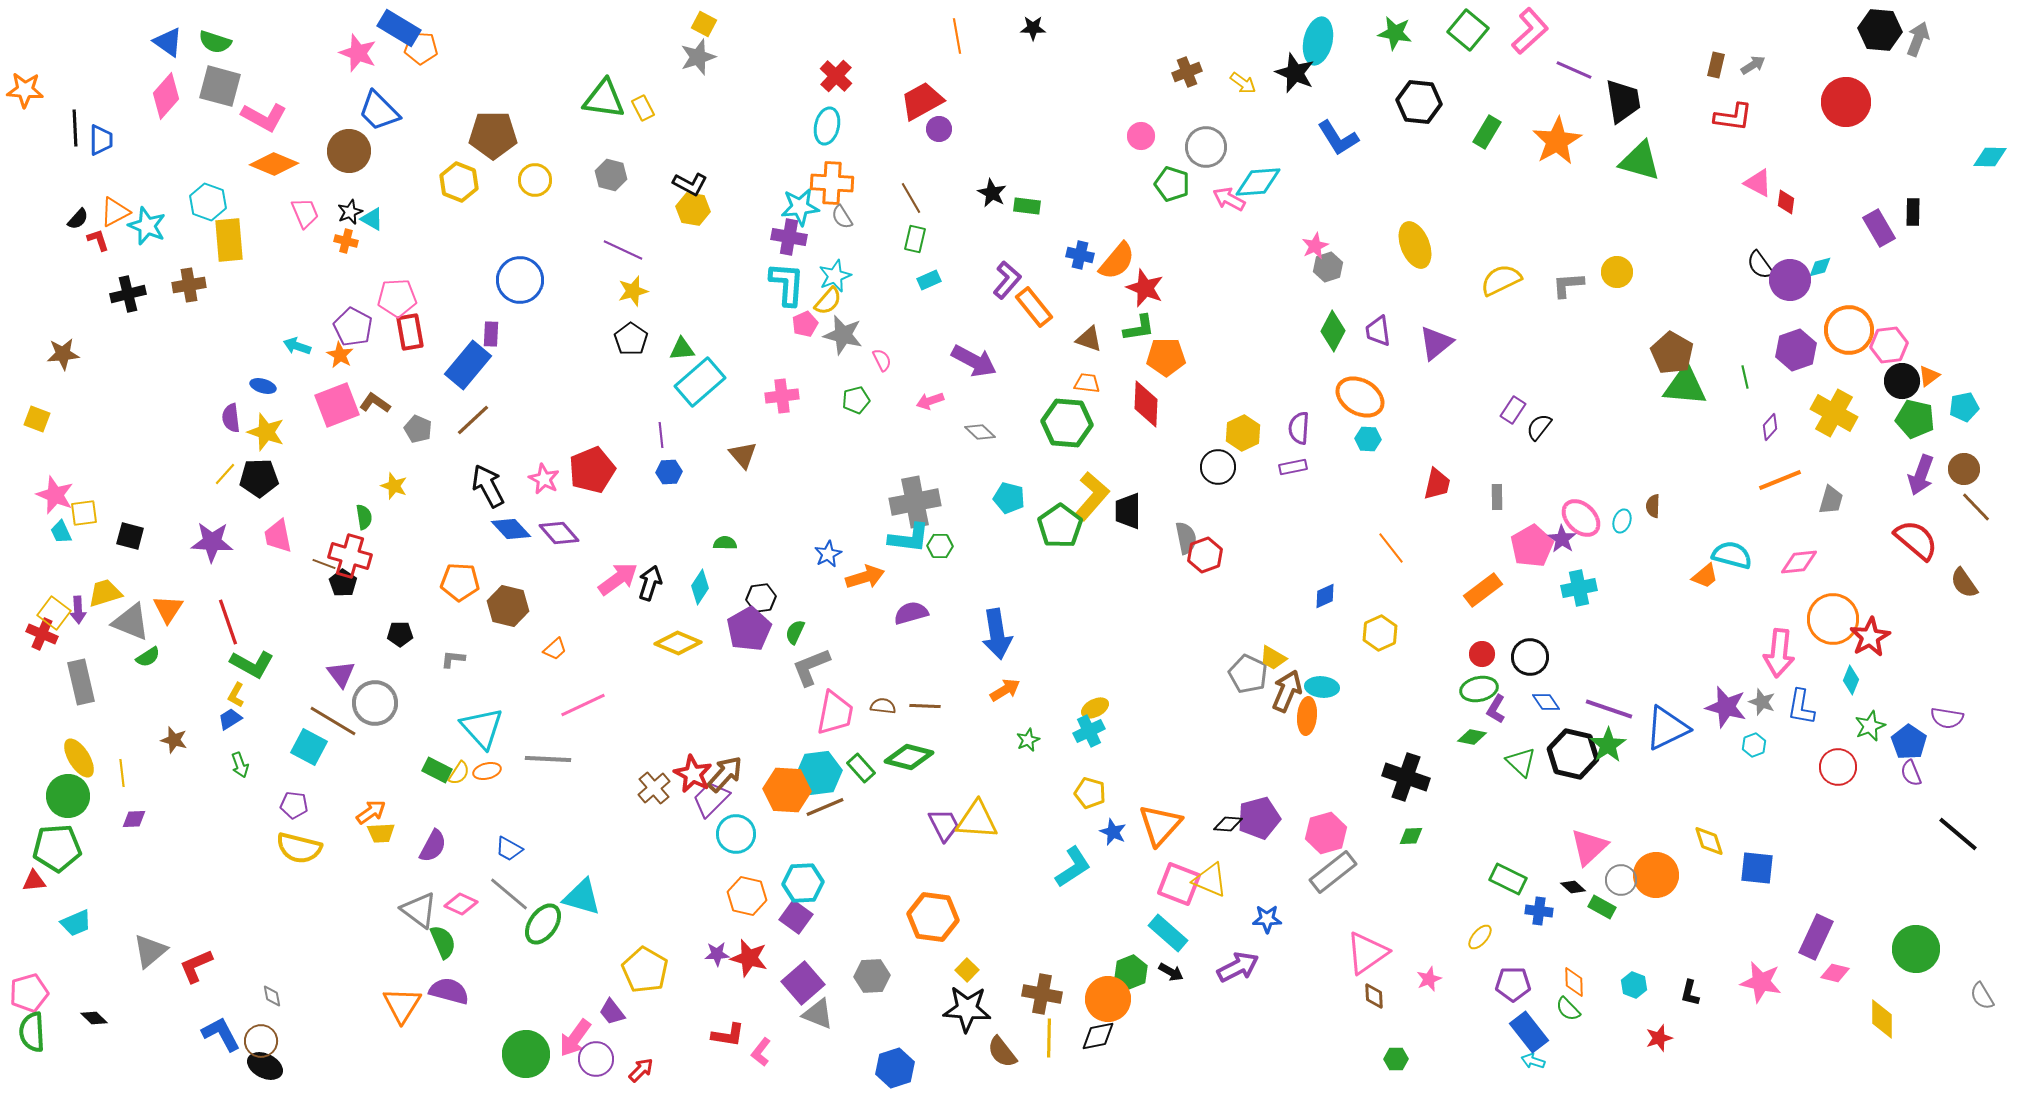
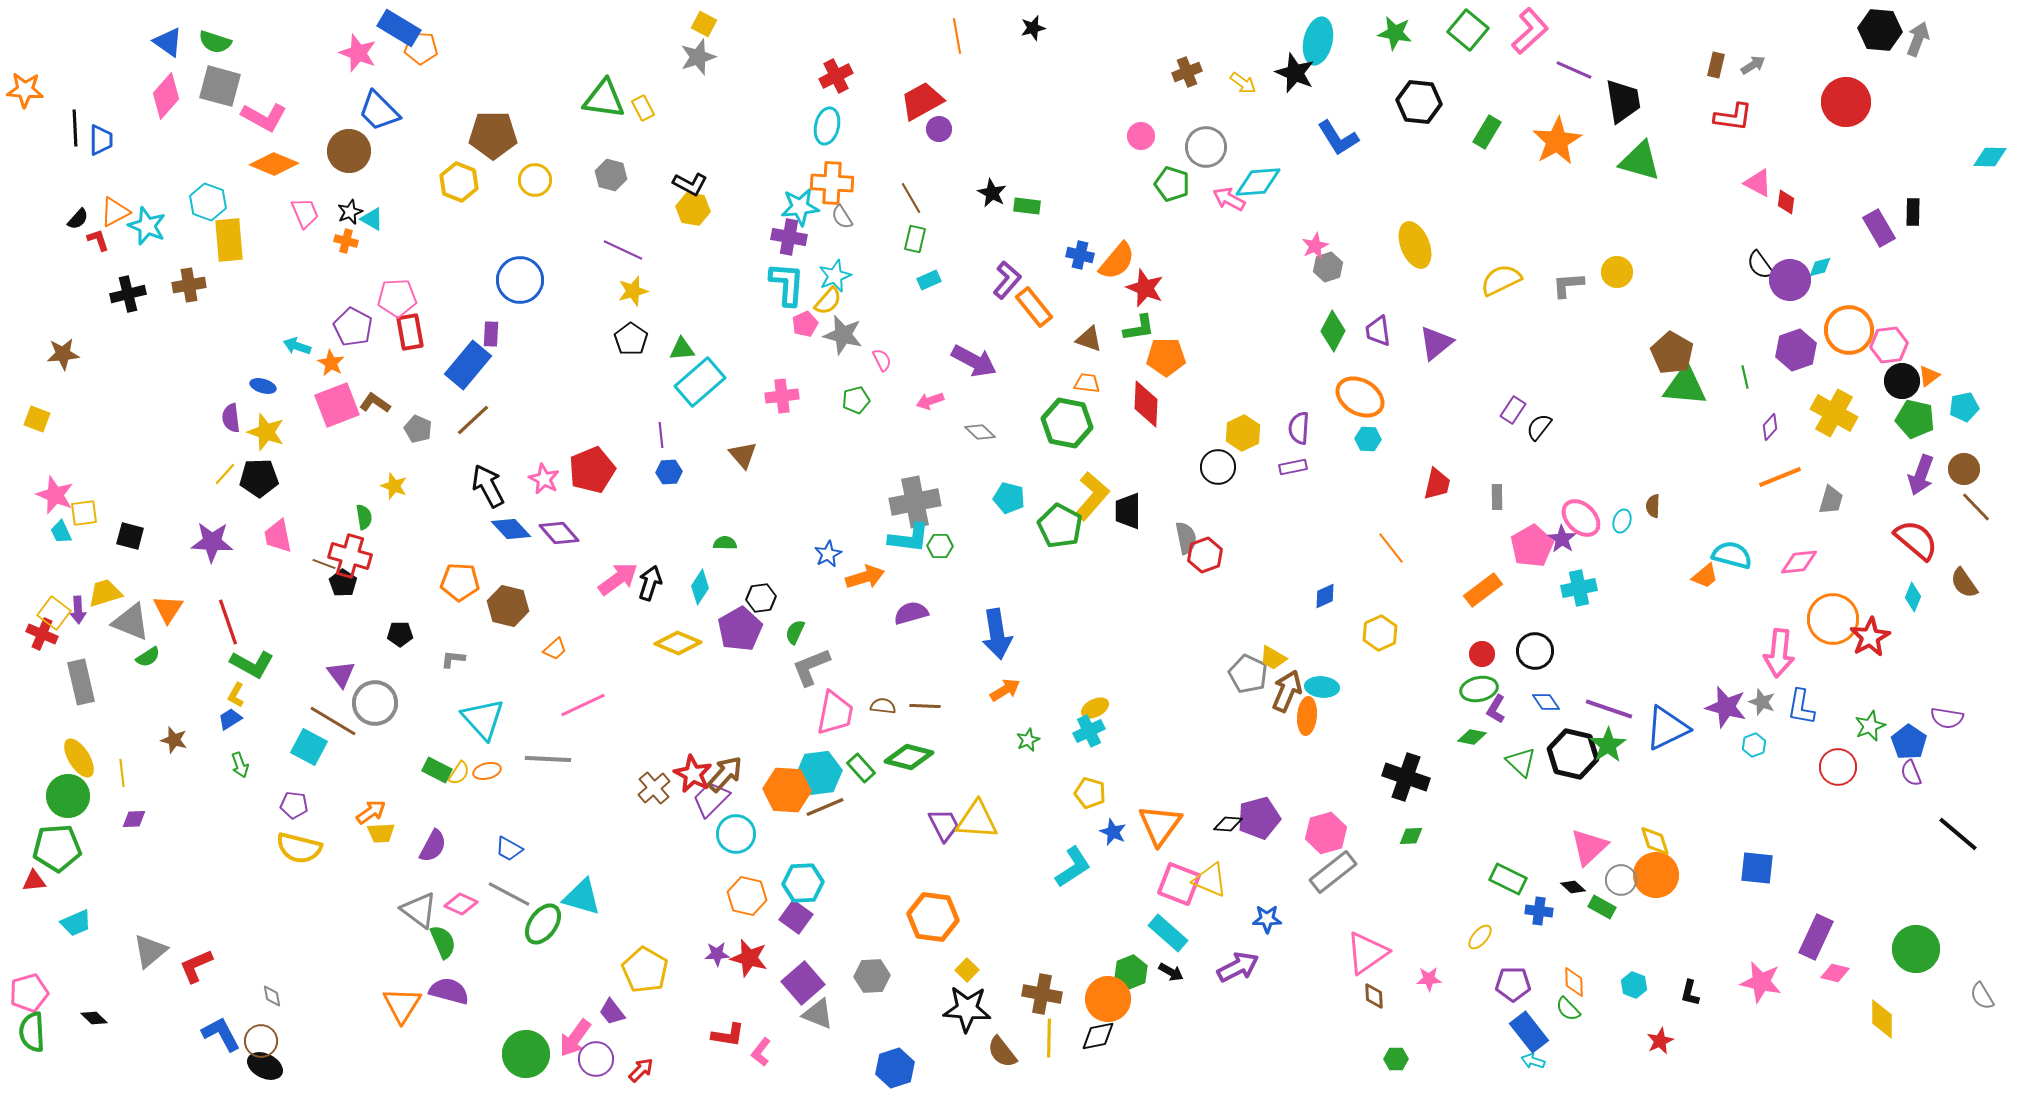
black star at (1033, 28): rotated 15 degrees counterclockwise
red cross at (836, 76): rotated 20 degrees clockwise
orange star at (340, 355): moved 9 px left, 8 px down
green hexagon at (1067, 423): rotated 6 degrees clockwise
orange line at (1780, 480): moved 3 px up
green pentagon at (1060, 526): rotated 9 degrees counterclockwise
purple pentagon at (749, 629): moved 9 px left
black circle at (1530, 657): moved 5 px right, 6 px up
cyan diamond at (1851, 680): moved 62 px right, 83 px up
cyan triangle at (482, 728): moved 1 px right, 9 px up
orange triangle at (1160, 825): rotated 6 degrees counterclockwise
yellow diamond at (1709, 841): moved 54 px left
gray line at (509, 894): rotated 12 degrees counterclockwise
pink star at (1429, 979): rotated 20 degrees clockwise
red star at (1659, 1038): moved 1 px right, 3 px down; rotated 8 degrees counterclockwise
